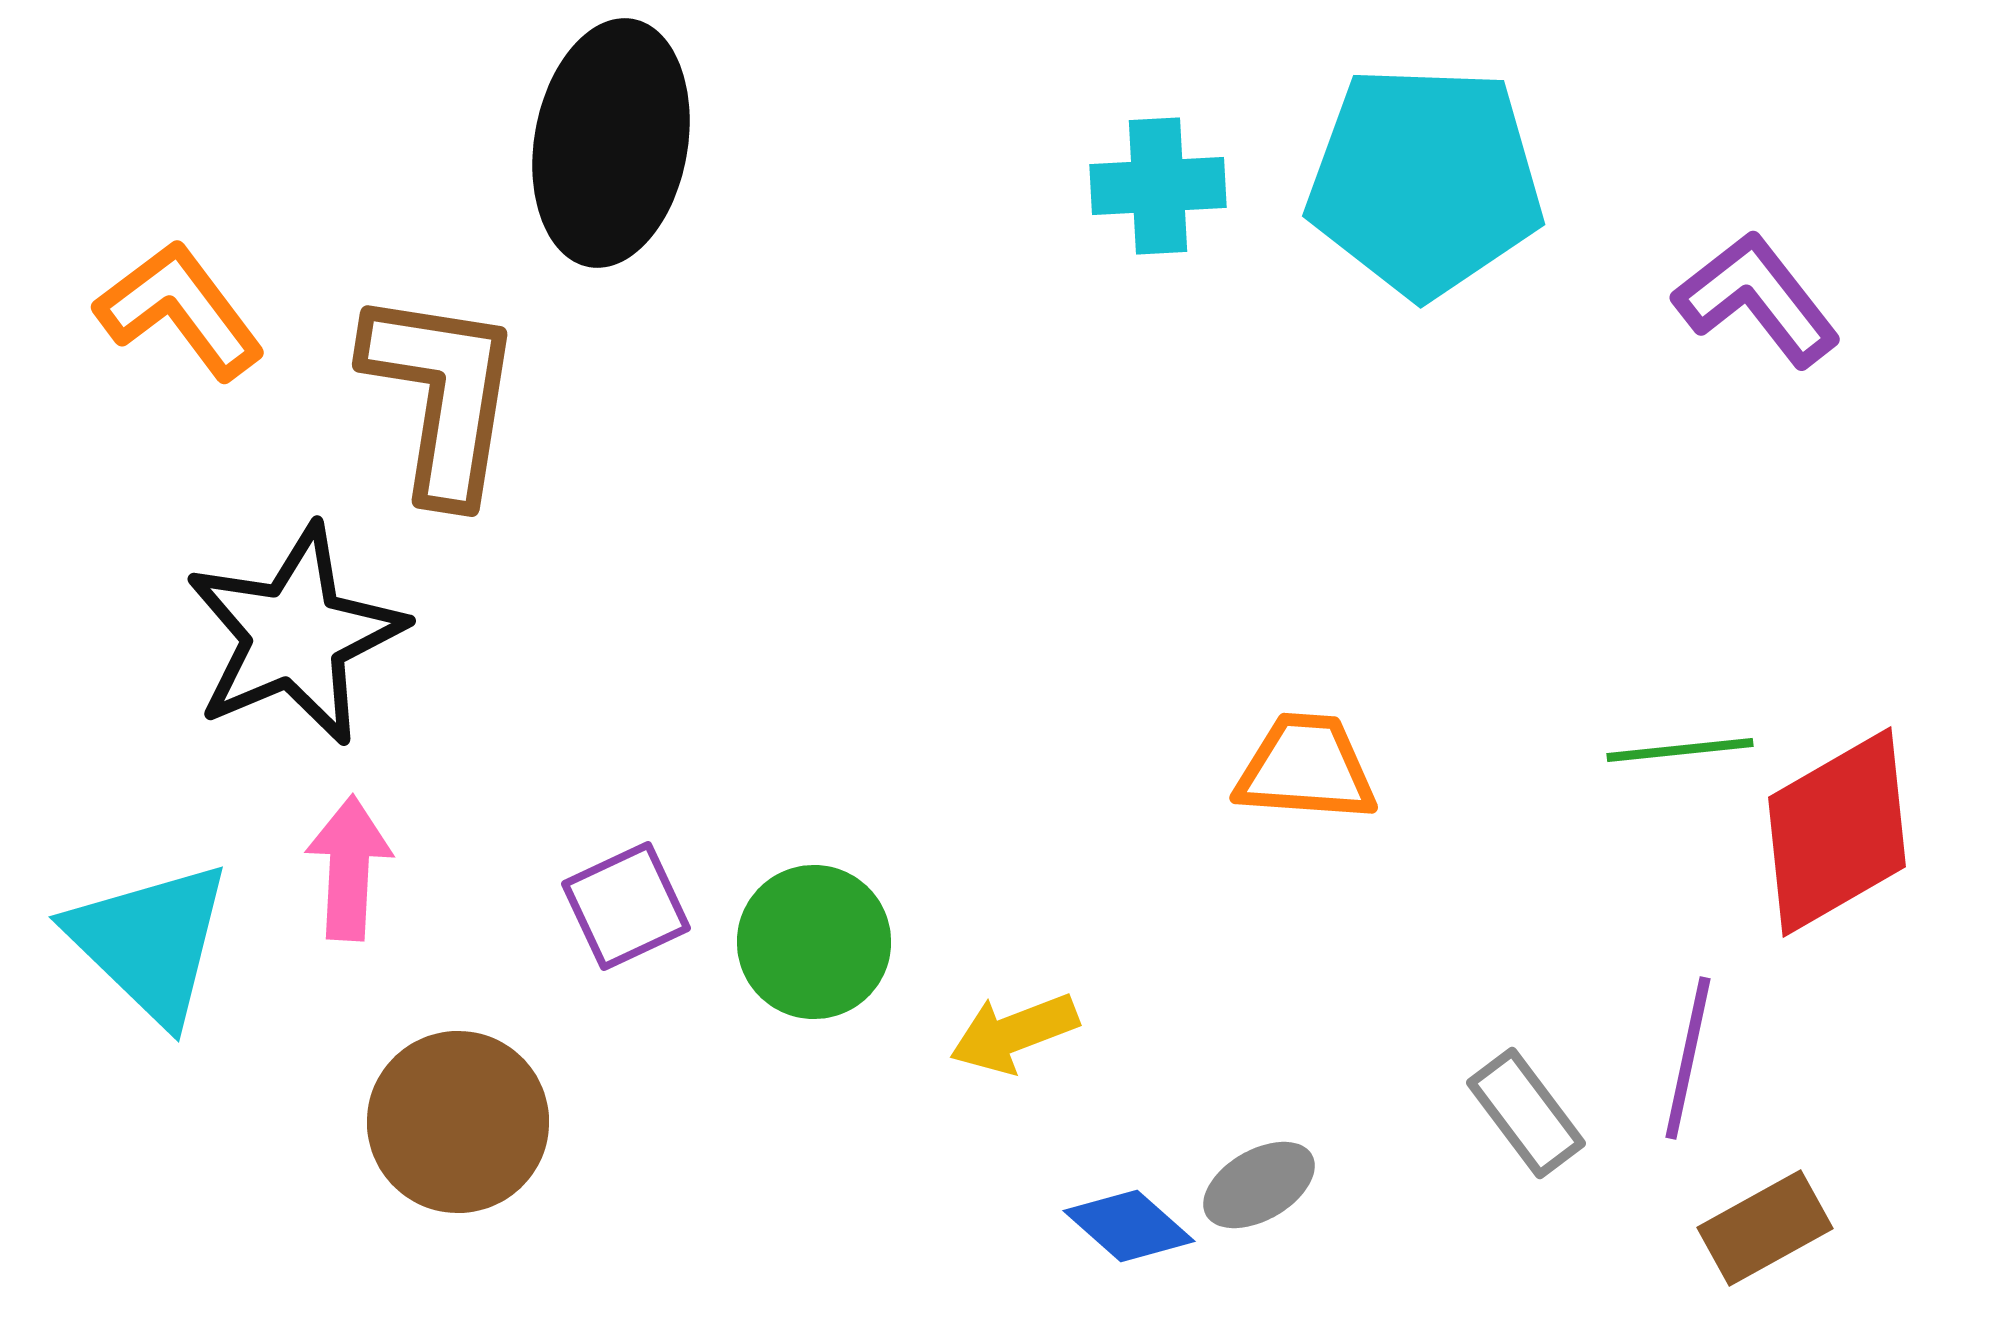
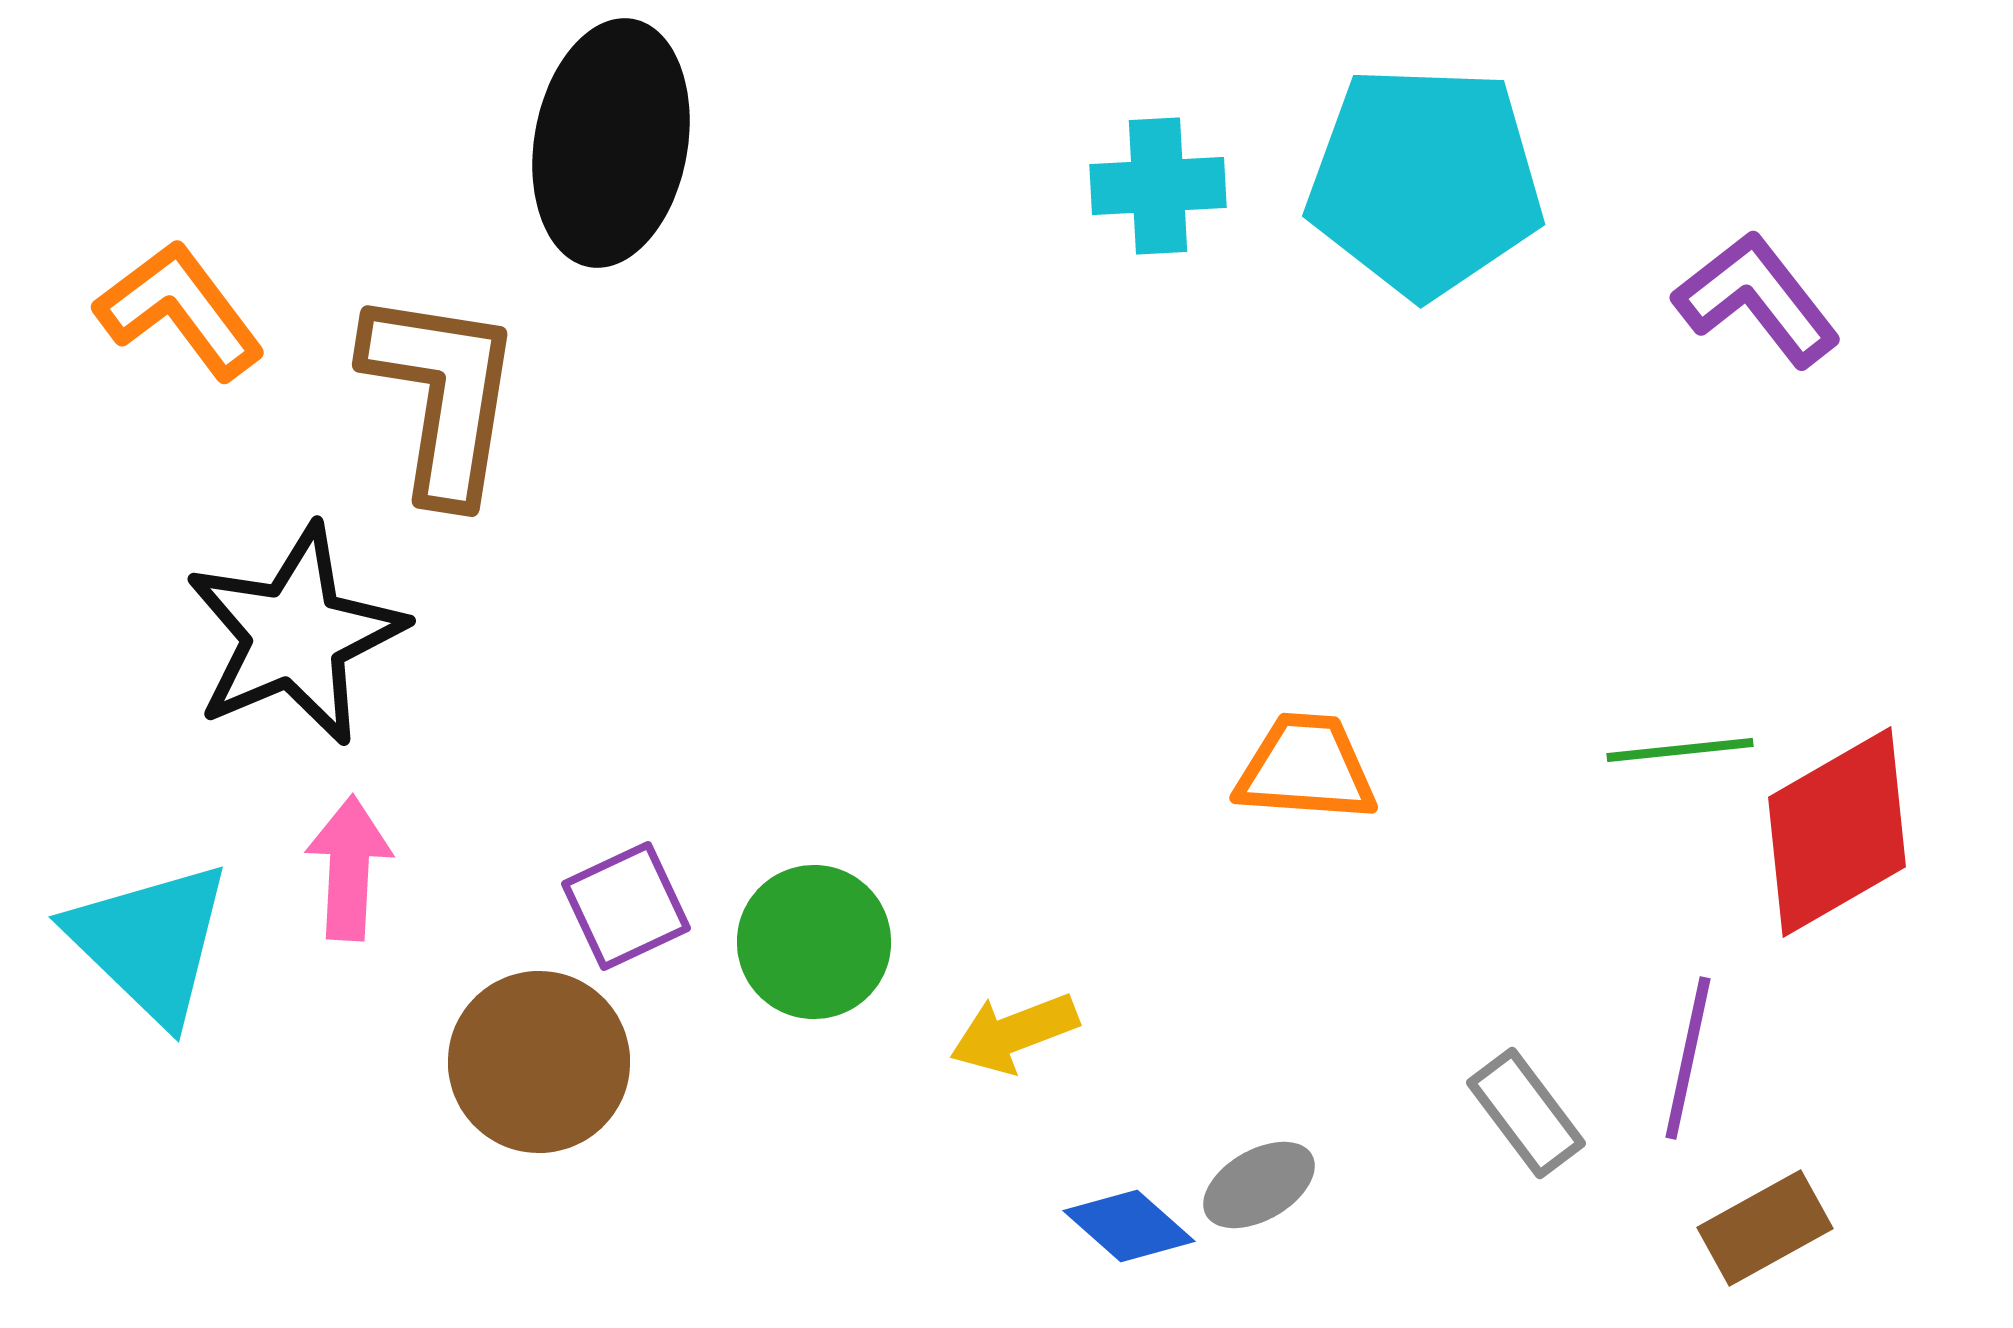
brown circle: moved 81 px right, 60 px up
